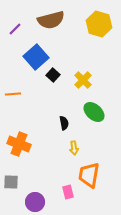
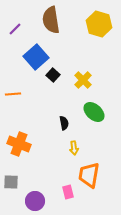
brown semicircle: rotated 96 degrees clockwise
purple circle: moved 1 px up
